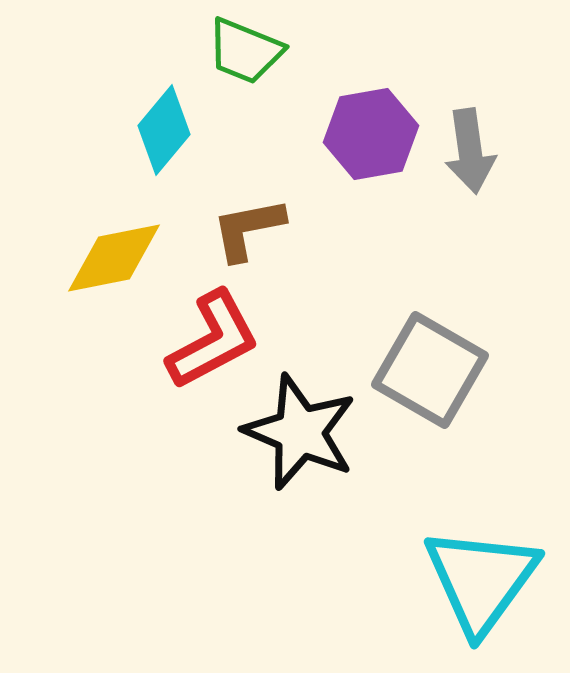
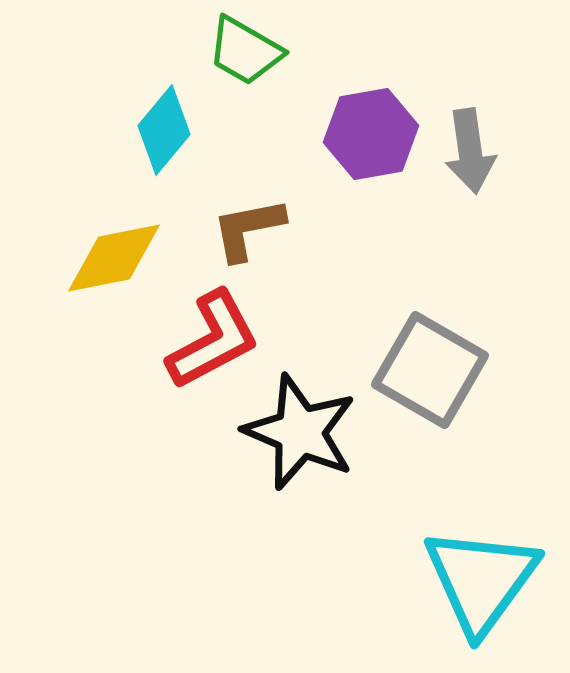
green trapezoid: rotated 8 degrees clockwise
